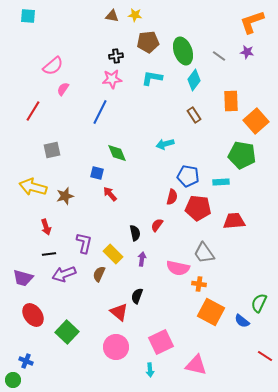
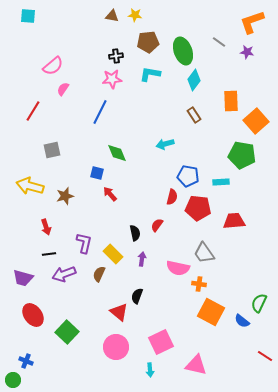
gray line at (219, 56): moved 14 px up
cyan L-shape at (152, 78): moved 2 px left, 4 px up
yellow arrow at (33, 187): moved 3 px left, 1 px up
